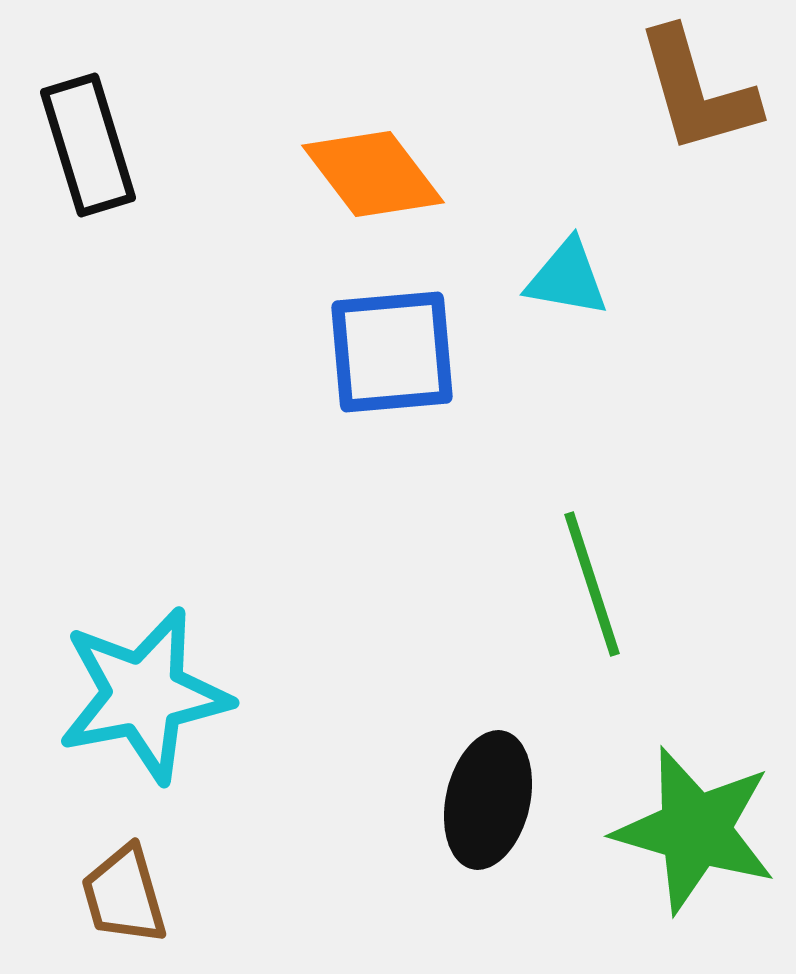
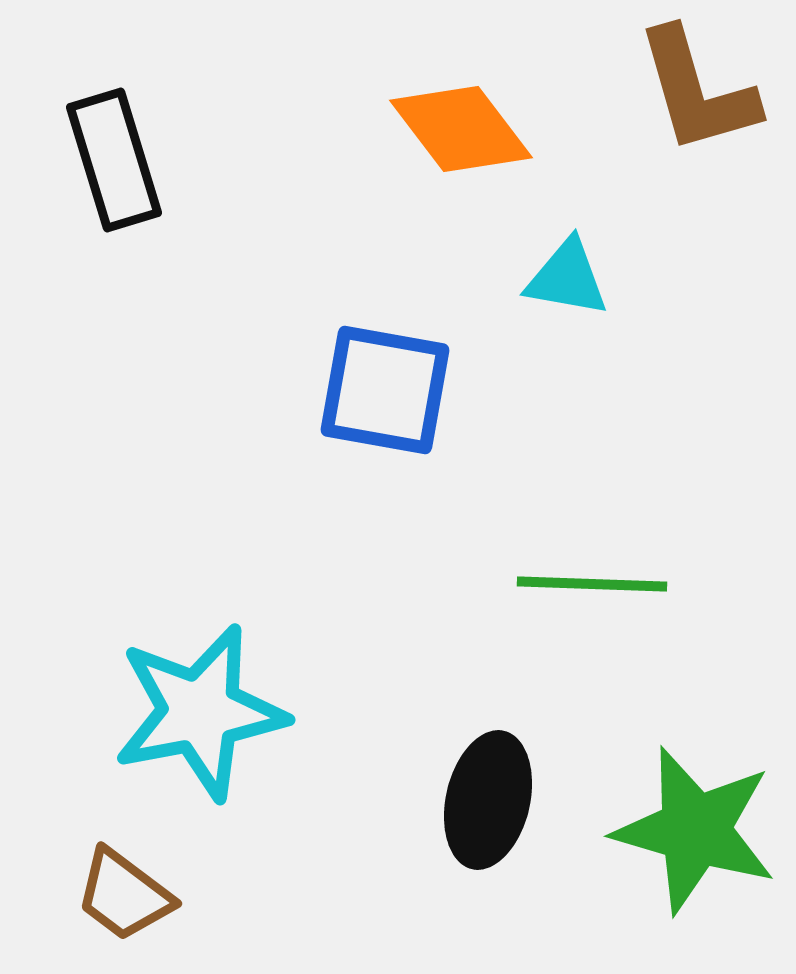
black rectangle: moved 26 px right, 15 px down
orange diamond: moved 88 px right, 45 px up
blue square: moved 7 px left, 38 px down; rotated 15 degrees clockwise
green line: rotated 70 degrees counterclockwise
cyan star: moved 56 px right, 17 px down
brown trapezoid: rotated 37 degrees counterclockwise
